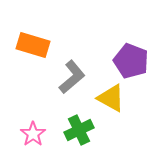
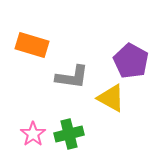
orange rectangle: moved 1 px left
purple pentagon: rotated 8 degrees clockwise
gray L-shape: rotated 48 degrees clockwise
green cross: moved 10 px left, 4 px down; rotated 12 degrees clockwise
